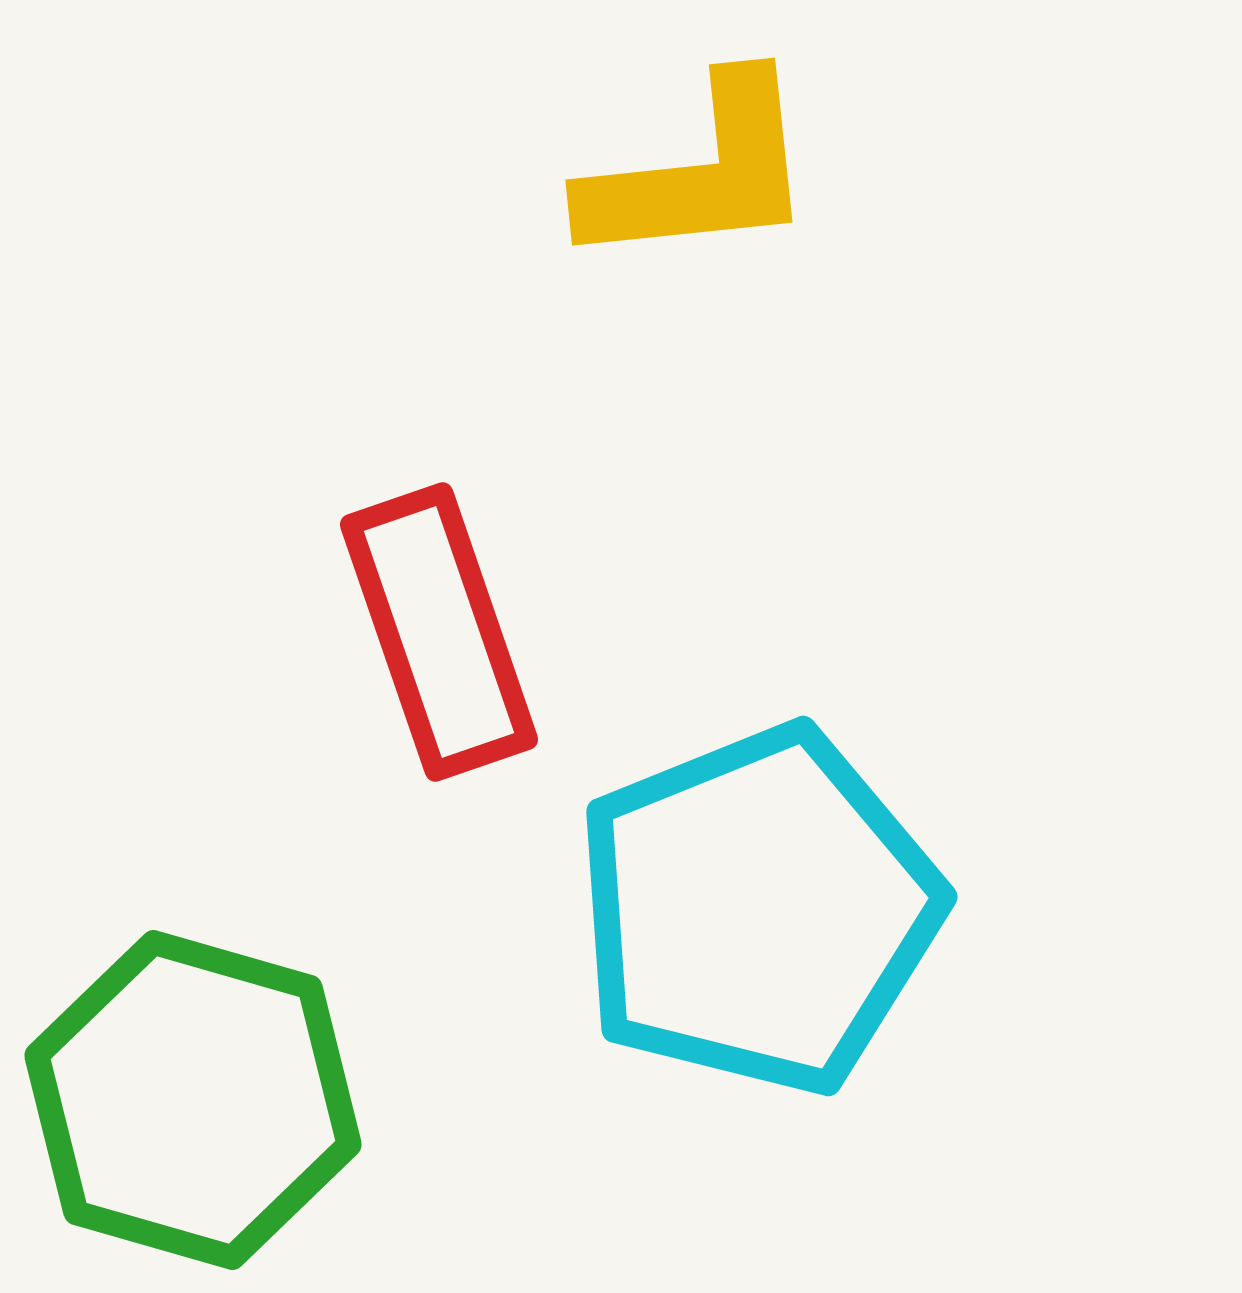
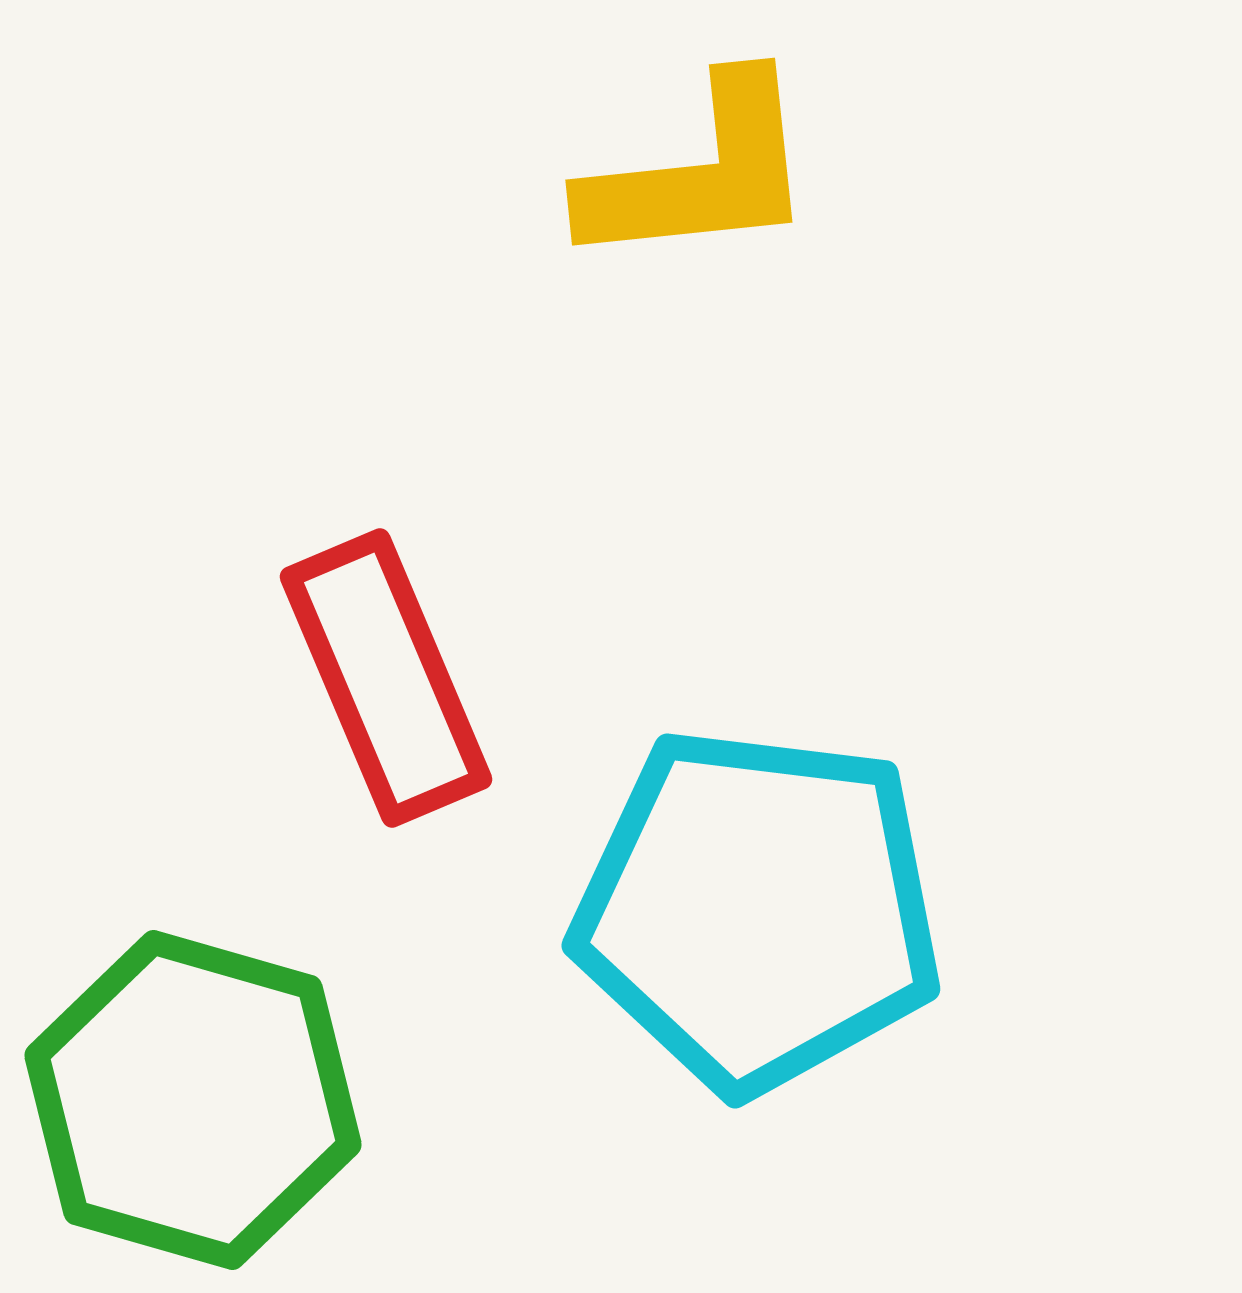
red rectangle: moved 53 px left, 46 px down; rotated 4 degrees counterclockwise
cyan pentagon: rotated 29 degrees clockwise
